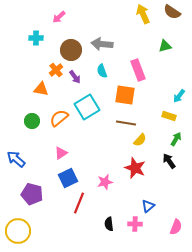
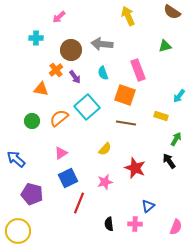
yellow arrow: moved 15 px left, 2 px down
cyan semicircle: moved 1 px right, 2 px down
orange square: rotated 10 degrees clockwise
cyan square: rotated 10 degrees counterclockwise
yellow rectangle: moved 8 px left
yellow semicircle: moved 35 px left, 9 px down
